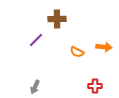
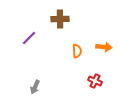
brown cross: moved 3 px right
purple line: moved 7 px left, 2 px up
orange semicircle: moved 1 px up; rotated 120 degrees counterclockwise
red cross: moved 5 px up; rotated 24 degrees clockwise
